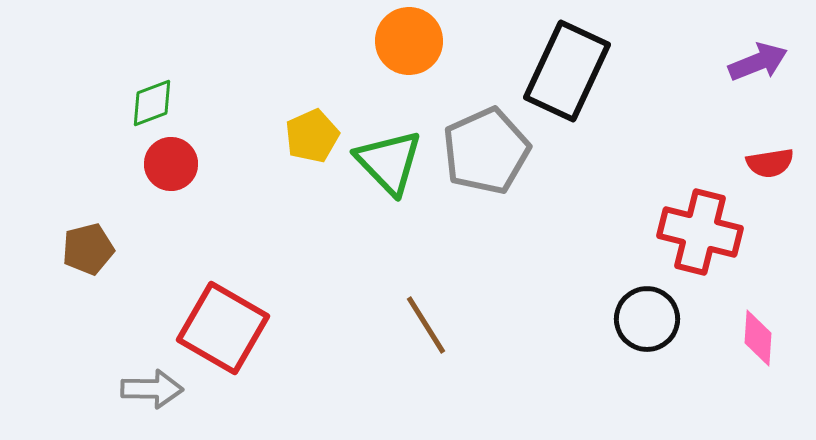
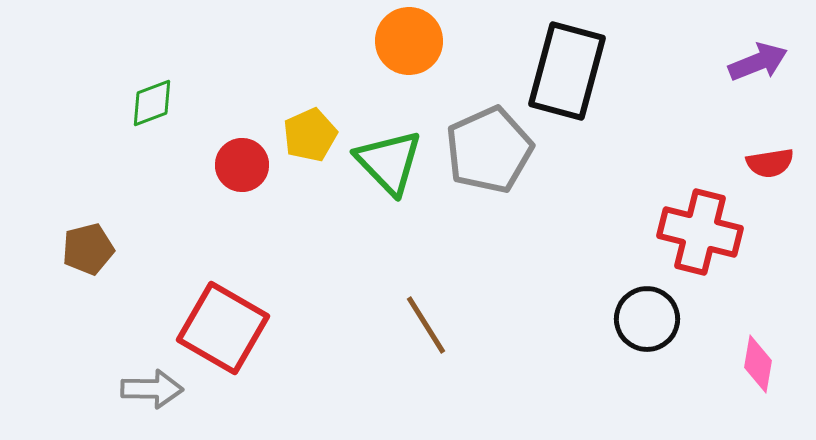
black rectangle: rotated 10 degrees counterclockwise
yellow pentagon: moved 2 px left, 1 px up
gray pentagon: moved 3 px right, 1 px up
red circle: moved 71 px right, 1 px down
pink diamond: moved 26 px down; rotated 6 degrees clockwise
